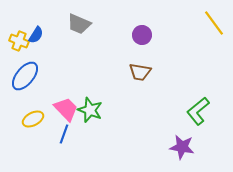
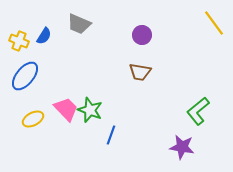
blue semicircle: moved 8 px right, 1 px down
blue line: moved 47 px right, 1 px down
